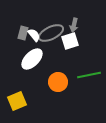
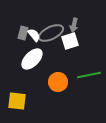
yellow square: rotated 30 degrees clockwise
